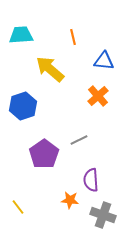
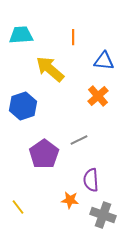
orange line: rotated 14 degrees clockwise
